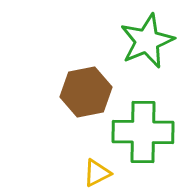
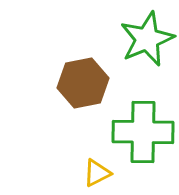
green star: moved 2 px up
brown hexagon: moved 3 px left, 9 px up
